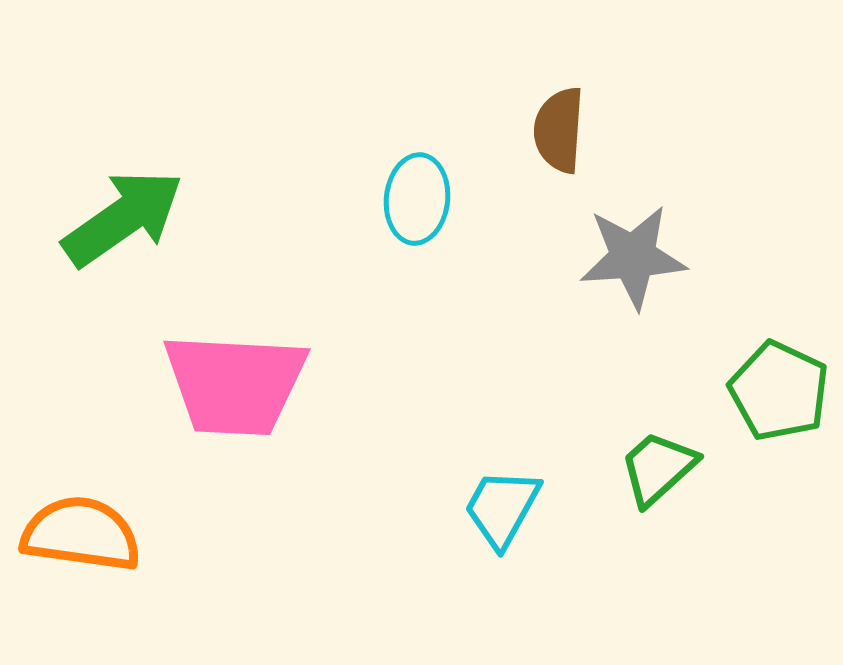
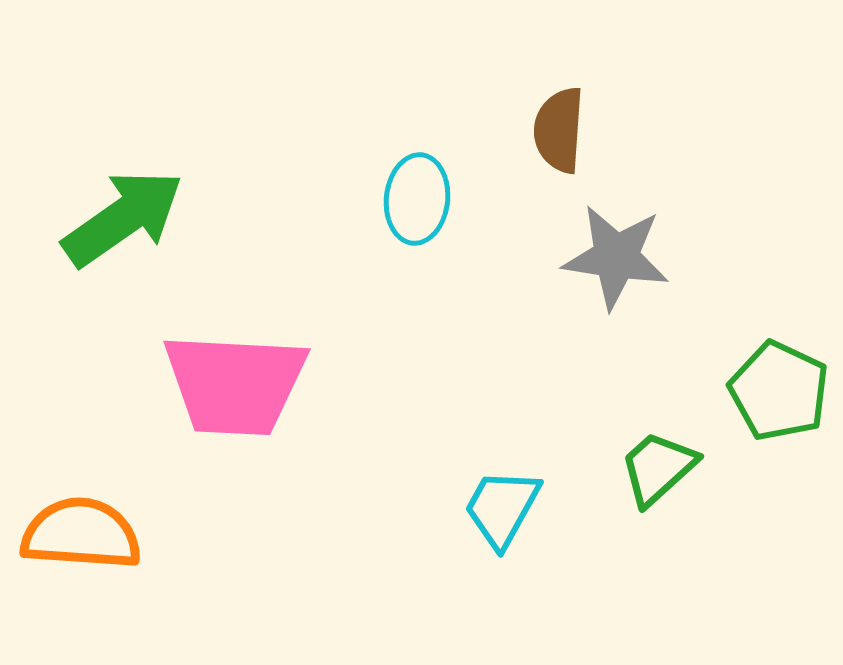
gray star: moved 17 px left; rotated 13 degrees clockwise
orange semicircle: rotated 4 degrees counterclockwise
